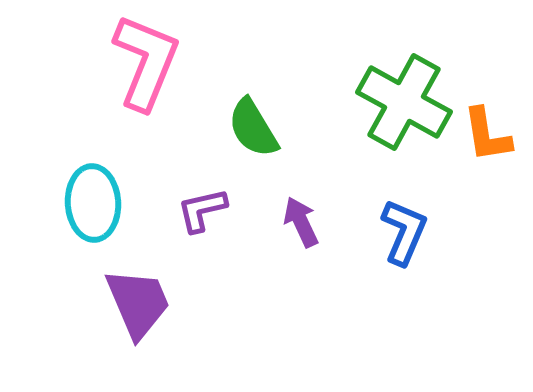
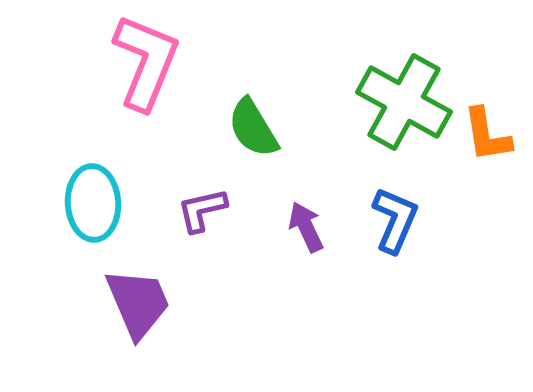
purple arrow: moved 5 px right, 5 px down
blue L-shape: moved 9 px left, 12 px up
